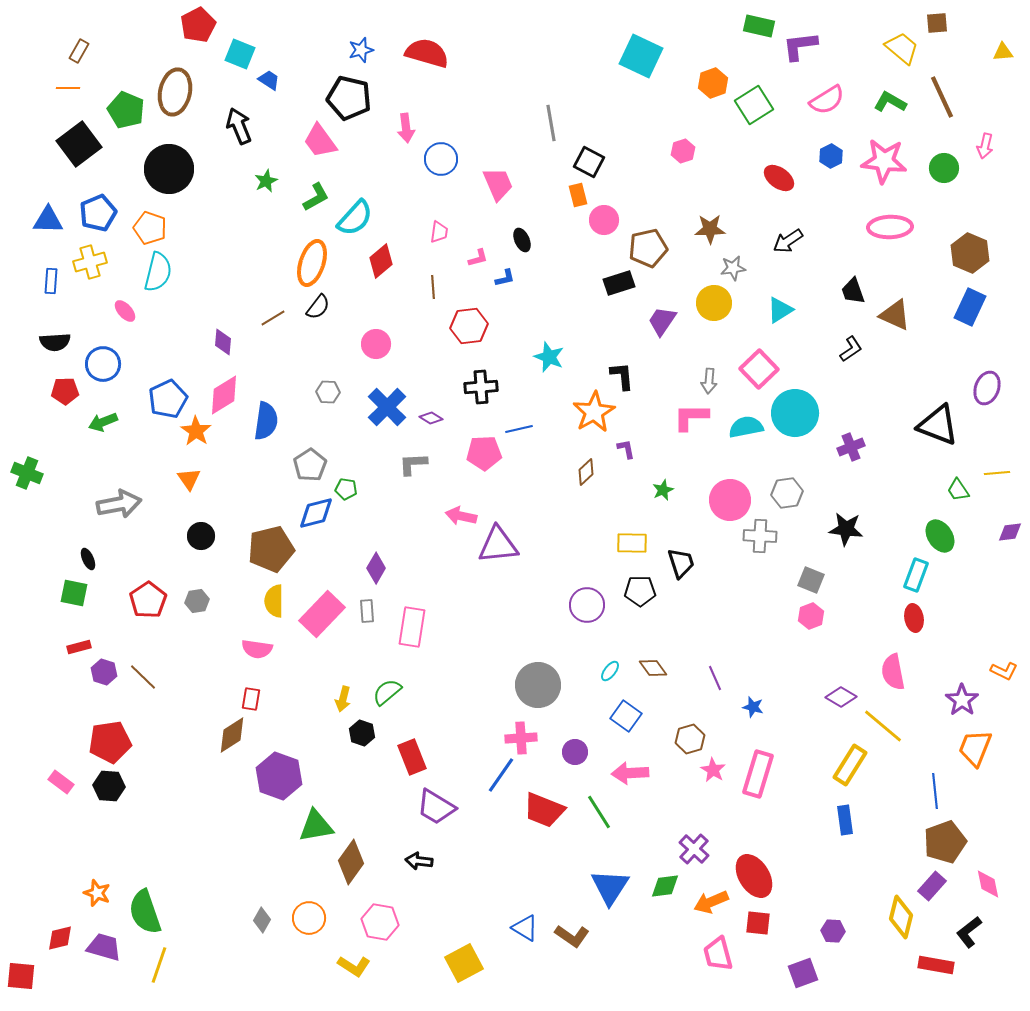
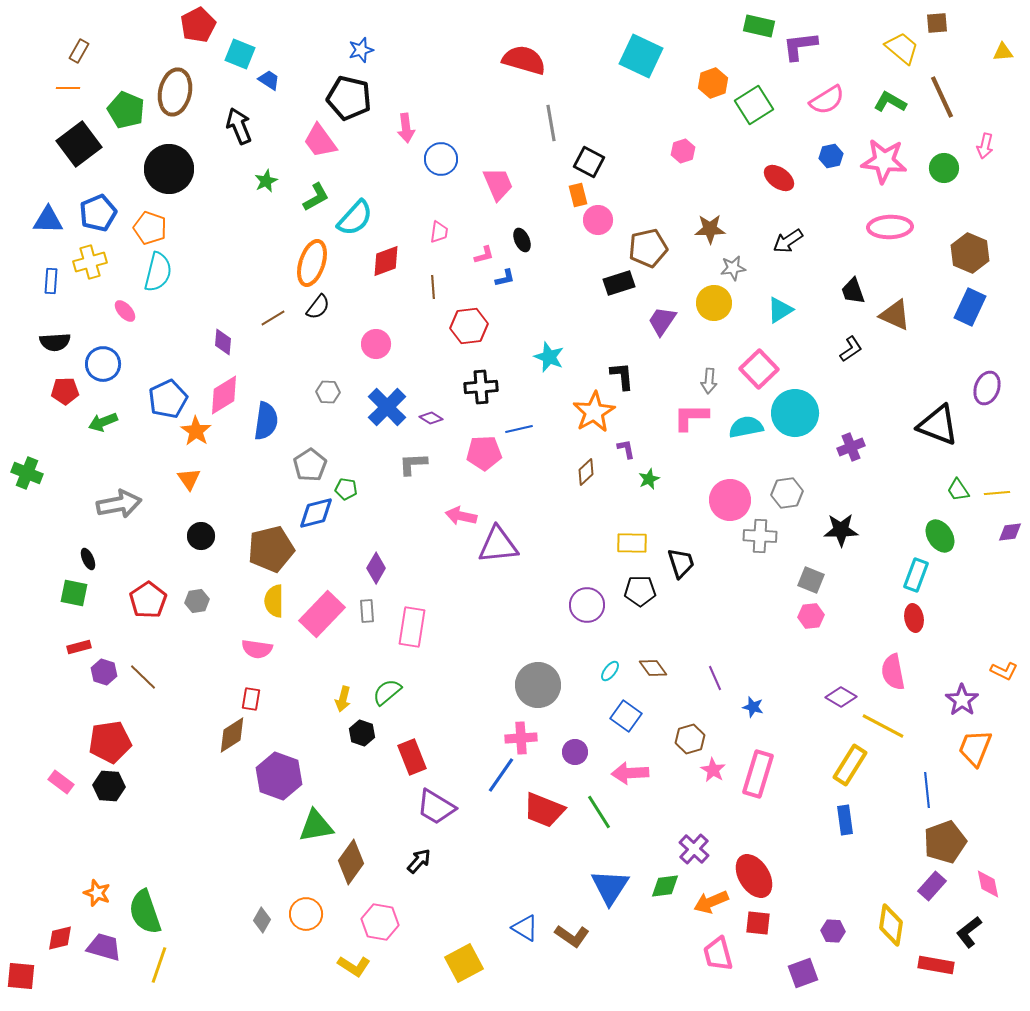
red semicircle at (427, 53): moved 97 px right, 7 px down
blue hexagon at (831, 156): rotated 15 degrees clockwise
pink circle at (604, 220): moved 6 px left
pink L-shape at (478, 258): moved 6 px right, 3 px up
red diamond at (381, 261): moved 5 px right; rotated 20 degrees clockwise
yellow line at (997, 473): moved 20 px down
green star at (663, 490): moved 14 px left, 11 px up
black star at (846, 529): moved 5 px left, 1 px down; rotated 8 degrees counterclockwise
pink hexagon at (811, 616): rotated 15 degrees clockwise
yellow line at (883, 726): rotated 12 degrees counterclockwise
blue line at (935, 791): moved 8 px left, 1 px up
black arrow at (419, 861): rotated 124 degrees clockwise
yellow diamond at (901, 917): moved 10 px left, 8 px down; rotated 6 degrees counterclockwise
orange circle at (309, 918): moved 3 px left, 4 px up
